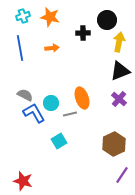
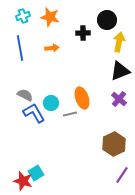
cyan square: moved 23 px left, 32 px down
